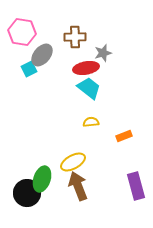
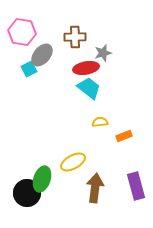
yellow semicircle: moved 9 px right
brown arrow: moved 17 px right, 2 px down; rotated 28 degrees clockwise
